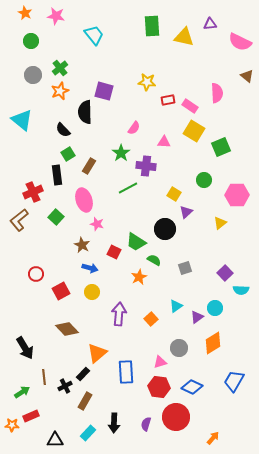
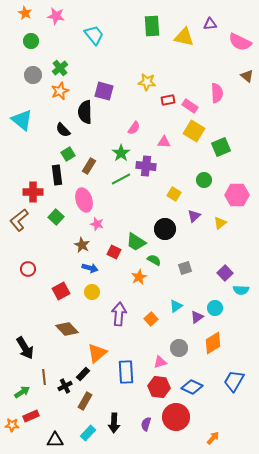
green line at (128, 188): moved 7 px left, 9 px up
red cross at (33, 192): rotated 24 degrees clockwise
purple triangle at (186, 212): moved 8 px right, 4 px down
red circle at (36, 274): moved 8 px left, 5 px up
